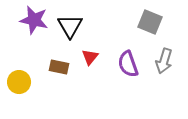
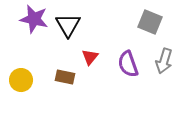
purple star: moved 1 px up
black triangle: moved 2 px left, 1 px up
brown rectangle: moved 6 px right, 10 px down
yellow circle: moved 2 px right, 2 px up
